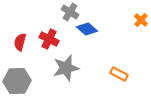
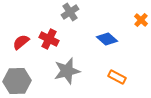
gray cross: rotated 24 degrees clockwise
blue diamond: moved 20 px right, 10 px down
red semicircle: moved 1 px right; rotated 36 degrees clockwise
gray star: moved 1 px right, 3 px down
orange rectangle: moved 2 px left, 3 px down
